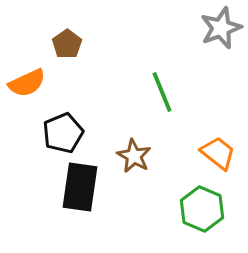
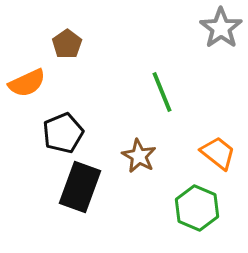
gray star: rotated 15 degrees counterclockwise
brown star: moved 5 px right
black rectangle: rotated 12 degrees clockwise
green hexagon: moved 5 px left, 1 px up
